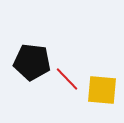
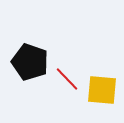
black pentagon: moved 2 px left; rotated 12 degrees clockwise
